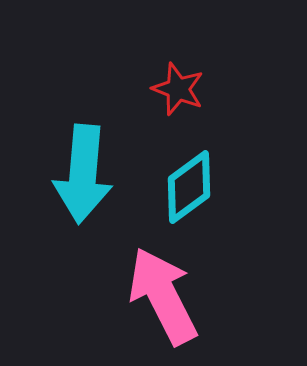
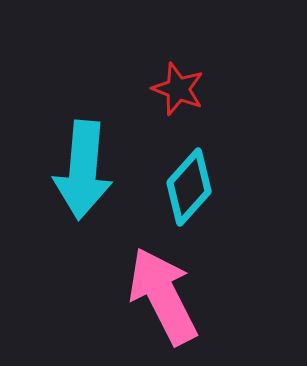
cyan arrow: moved 4 px up
cyan diamond: rotated 12 degrees counterclockwise
